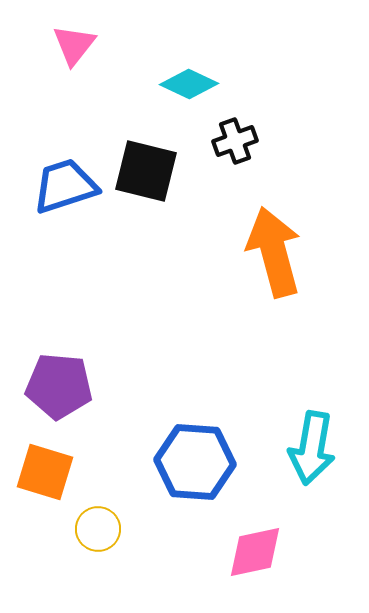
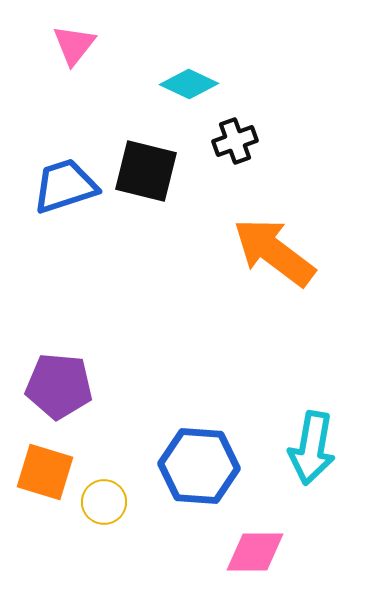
orange arrow: rotated 38 degrees counterclockwise
blue hexagon: moved 4 px right, 4 px down
yellow circle: moved 6 px right, 27 px up
pink diamond: rotated 12 degrees clockwise
